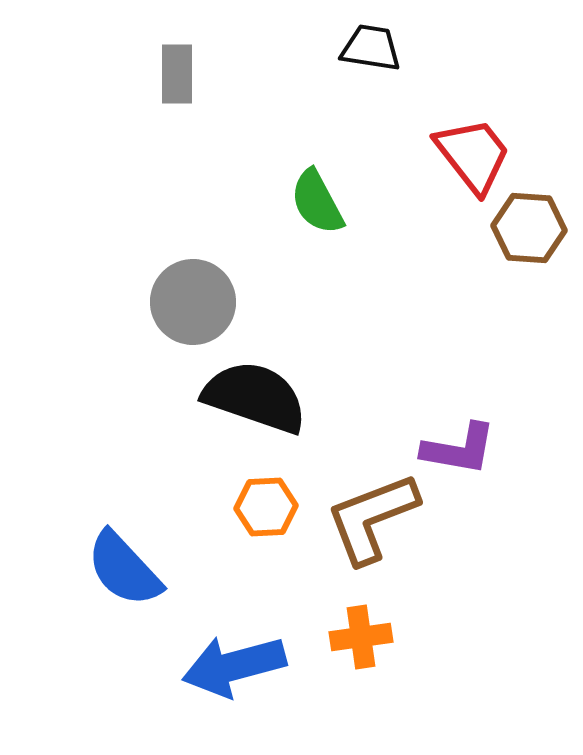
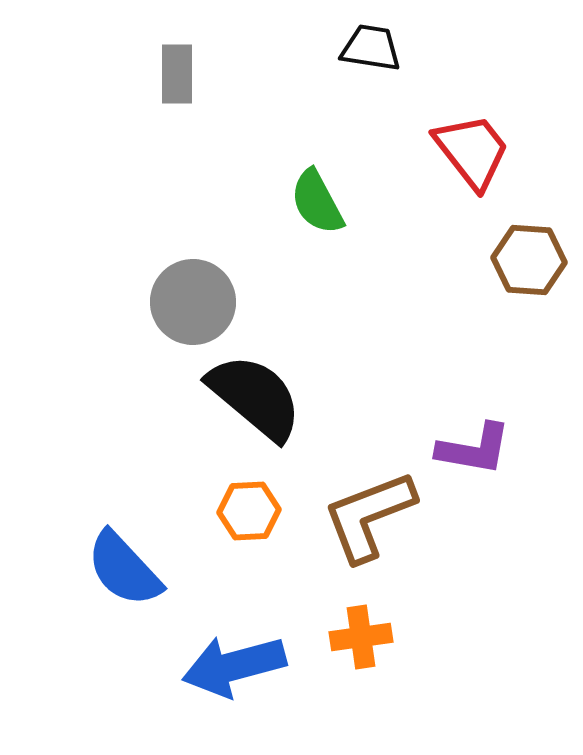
red trapezoid: moved 1 px left, 4 px up
brown hexagon: moved 32 px down
black semicircle: rotated 21 degrees clockwise
purple L-shape: moved 15 px right
orange hexagon: moved 17 px left, 4 px down
brown L-shape: moved 3 px left, 2 px up
